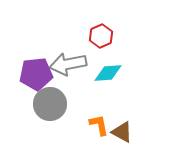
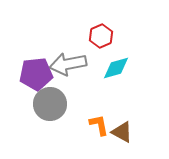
cyan diamond: moved 8 px right, 5 px up; rotated 12 degrees counterclockwise
